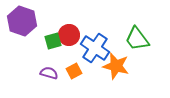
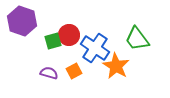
orange star: rotated 16 degrees clockwise
